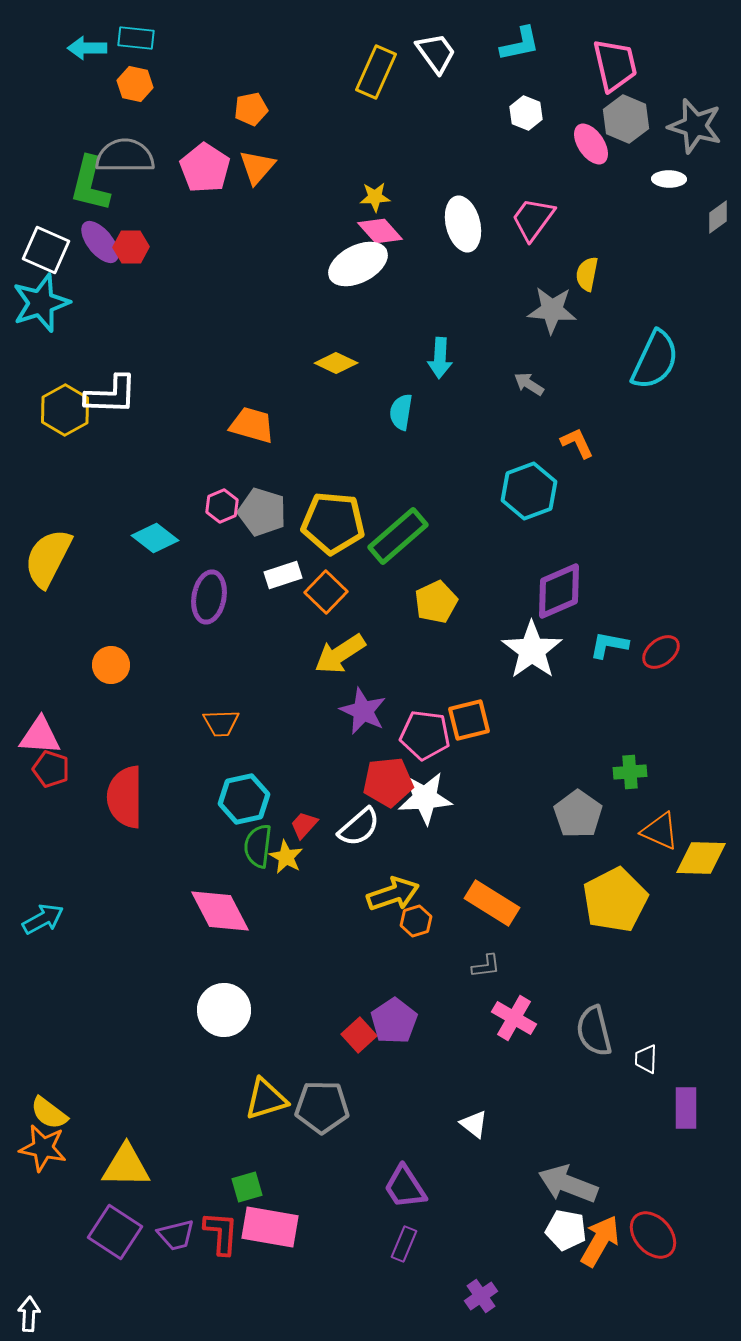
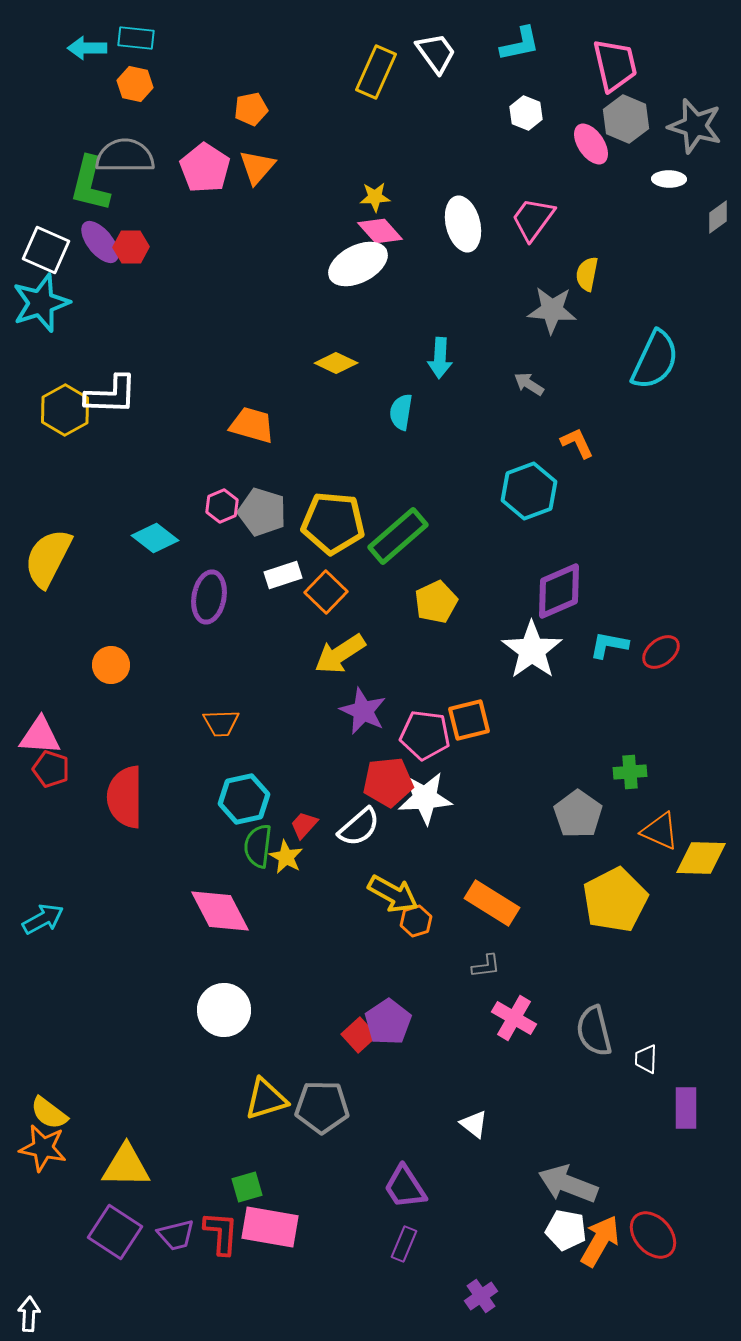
yellow arrow at (393, 894): rotated 48 degrees clockwise
purple pentagon at (394, 1021): moved 6 px left, 1 px down
